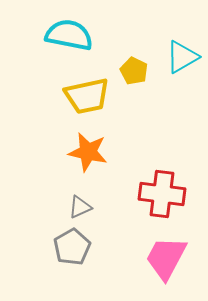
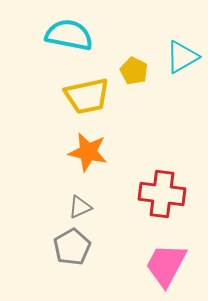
pink trapezoid: moved 7 px down
